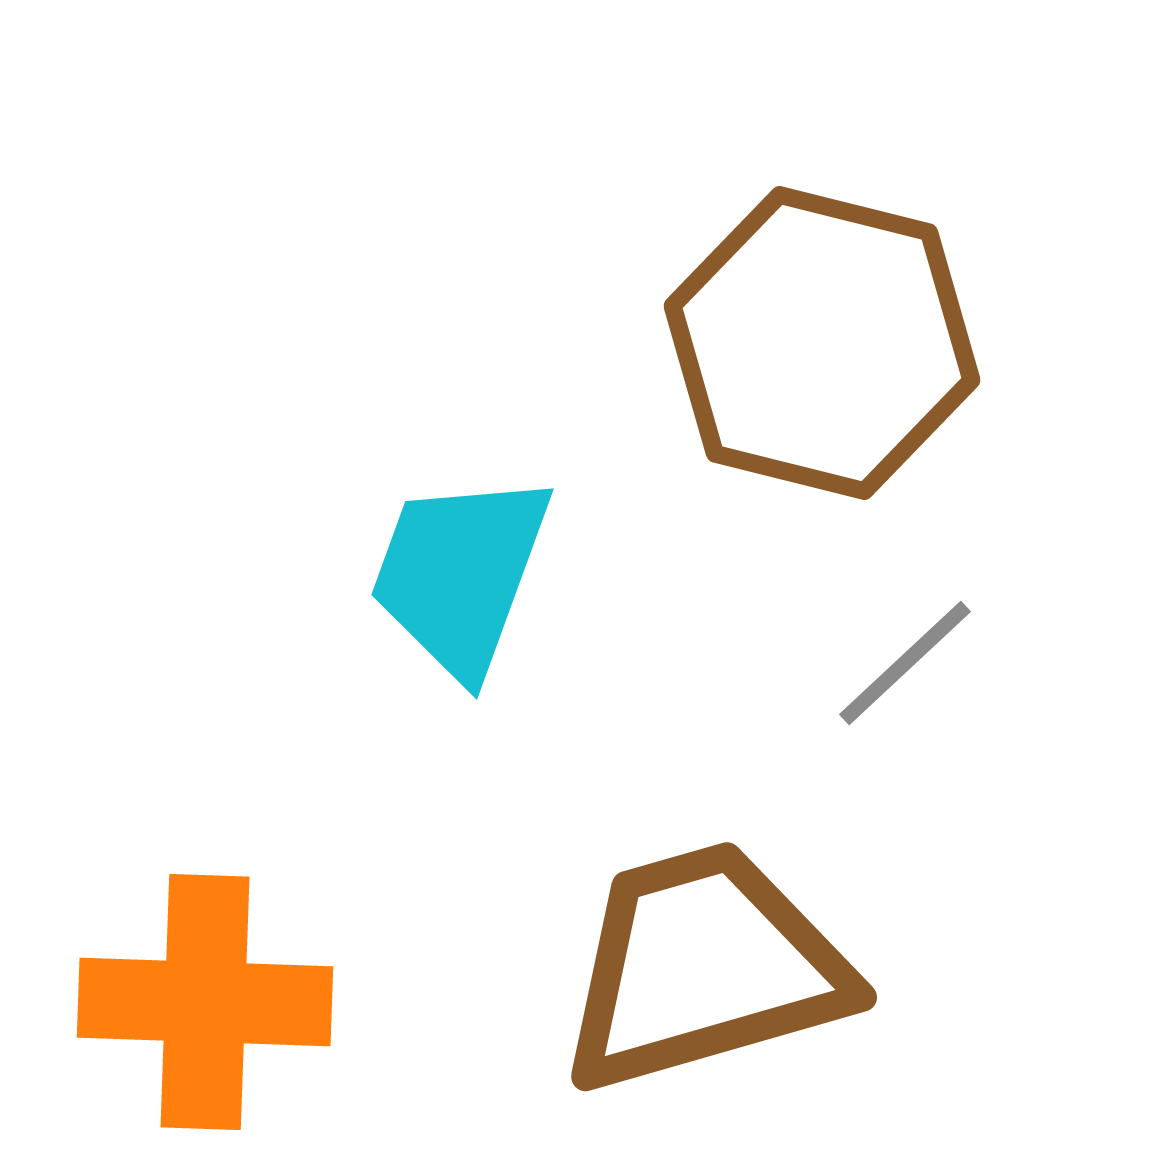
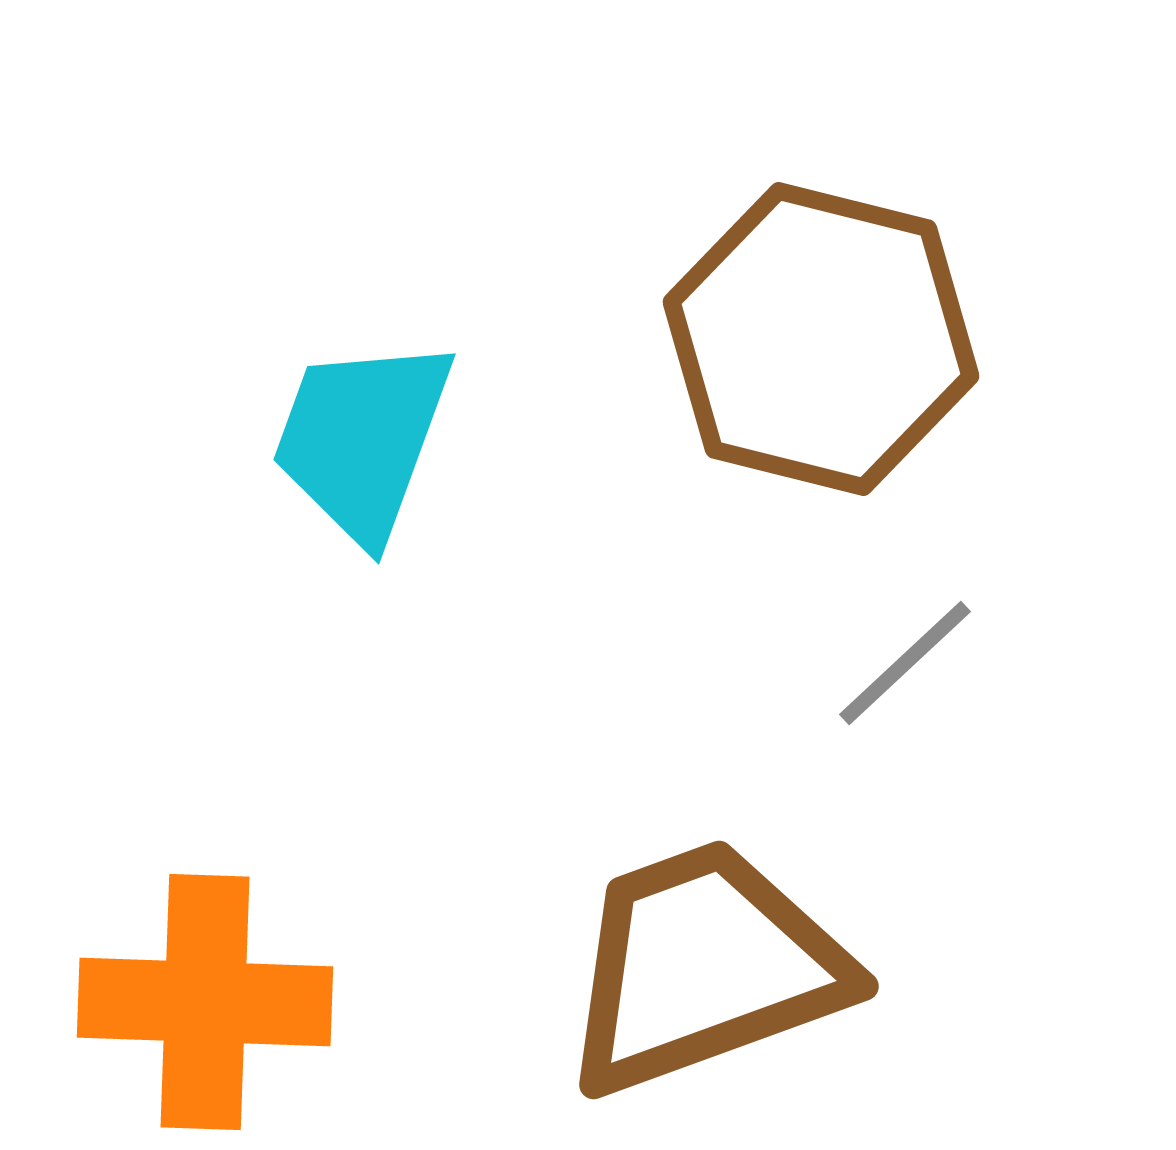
brown hexagon: moved 1 px left, 4 px up
cyan trapezoid: moved 98 px left, 135 px up
brown trapezoid: rotated 4 degrees counterclockwise
